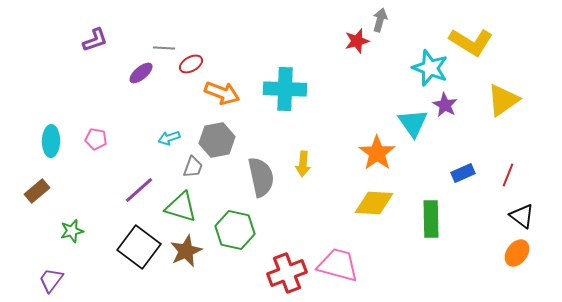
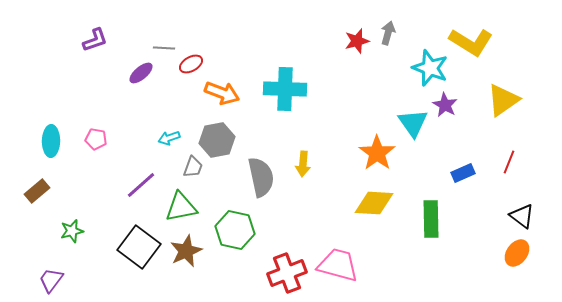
gray arrow: moved 8 px right, 13 px down
red line: moved 1 px right, 13 px up
purple line: moved 2 px right, 5 px up
green triangle: rotated 28 degrees counterclockwise
